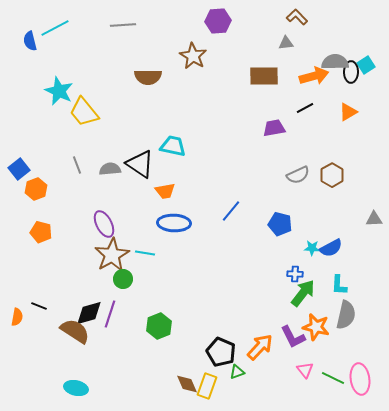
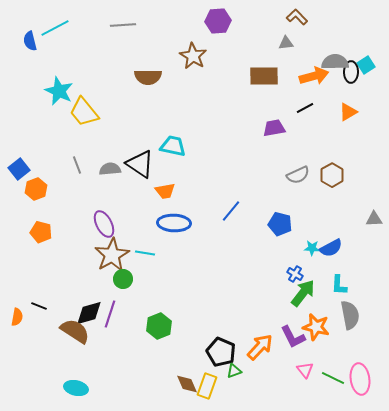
blue cross at (295, 274): rotated 28 degrees clockwise
gray semicircle at (346, 315): moved 4 px right; rotated 24 degrees counterclockwise
green triangle at (237, 372): moved 3 px left, 1 px up
